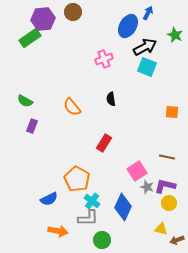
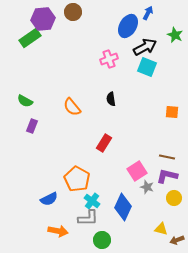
pink cross: moved 5 px right
purple L-shape: moved 2 px right, 10 px up
yellow circle: moved 5 px right, 5 px up
